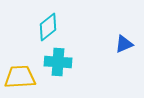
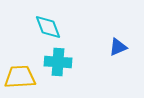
cyan diamond: rotated 72 degrees counterclockwise
blue triangle: moved 6 px left, 3 px down
